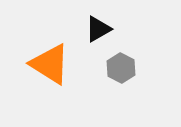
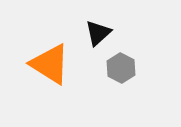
black triangle: moved 4 px down; rotated 12 degrees counterclockwise
